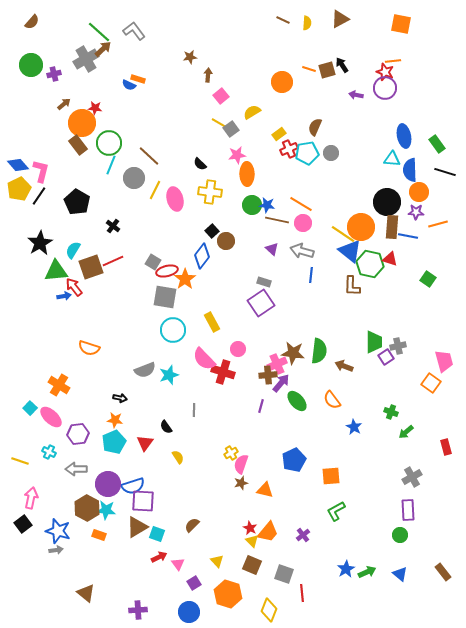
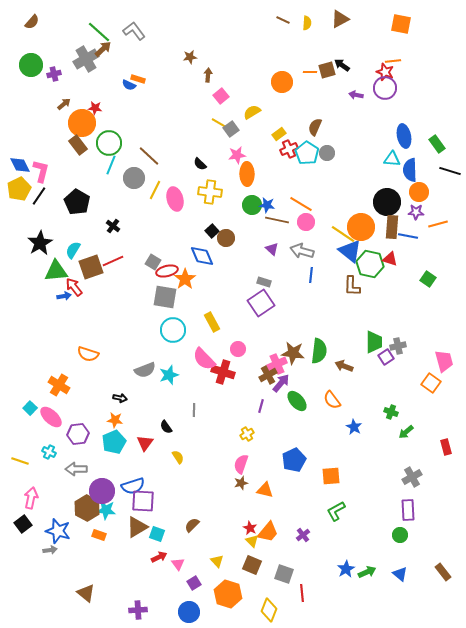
black arrow at (342, 65): rotated 21 degrees counterclockwise
orange line at (309, 69): moved 1 px right, 3 px down; rotated 16 degrees counterclockwise
cyan pentagon at (307, 153): rotated 30 degrees counterclockwise
gray circle at (331, 153): moved 4 px left
blue diamond at (18, 165): moved 2 px right; rotated 15 degrees clockwise
black line at (445, 172): moved 5 px right, 1 px up
pink circle at (303, 223): moved 3 px right, 1 px up
brown circle at (226, 241): moved 3 px up
blue diamond at (202, 256): rotated 60 degrees counterclockwise
orange semicircle at (89, 348): moved 1 px left, 6 px down
brown cross at (268, 375): rotated 24 degrees counterclockwise
yellow cross at (231, 453): moved 16 px right, 19 px up
purple circle at (108, 484): moved 6 px left, 7 px down
gray arrow at (56, 550): moved 6 px left
